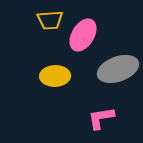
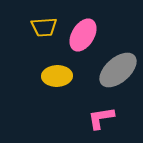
yellow trapezoid: moved 6 px left, 7 px down
gray ellipse: moved 1 px down; rotated 21 degrees counterclockwise
yellow ellipse: moved 2 px right
